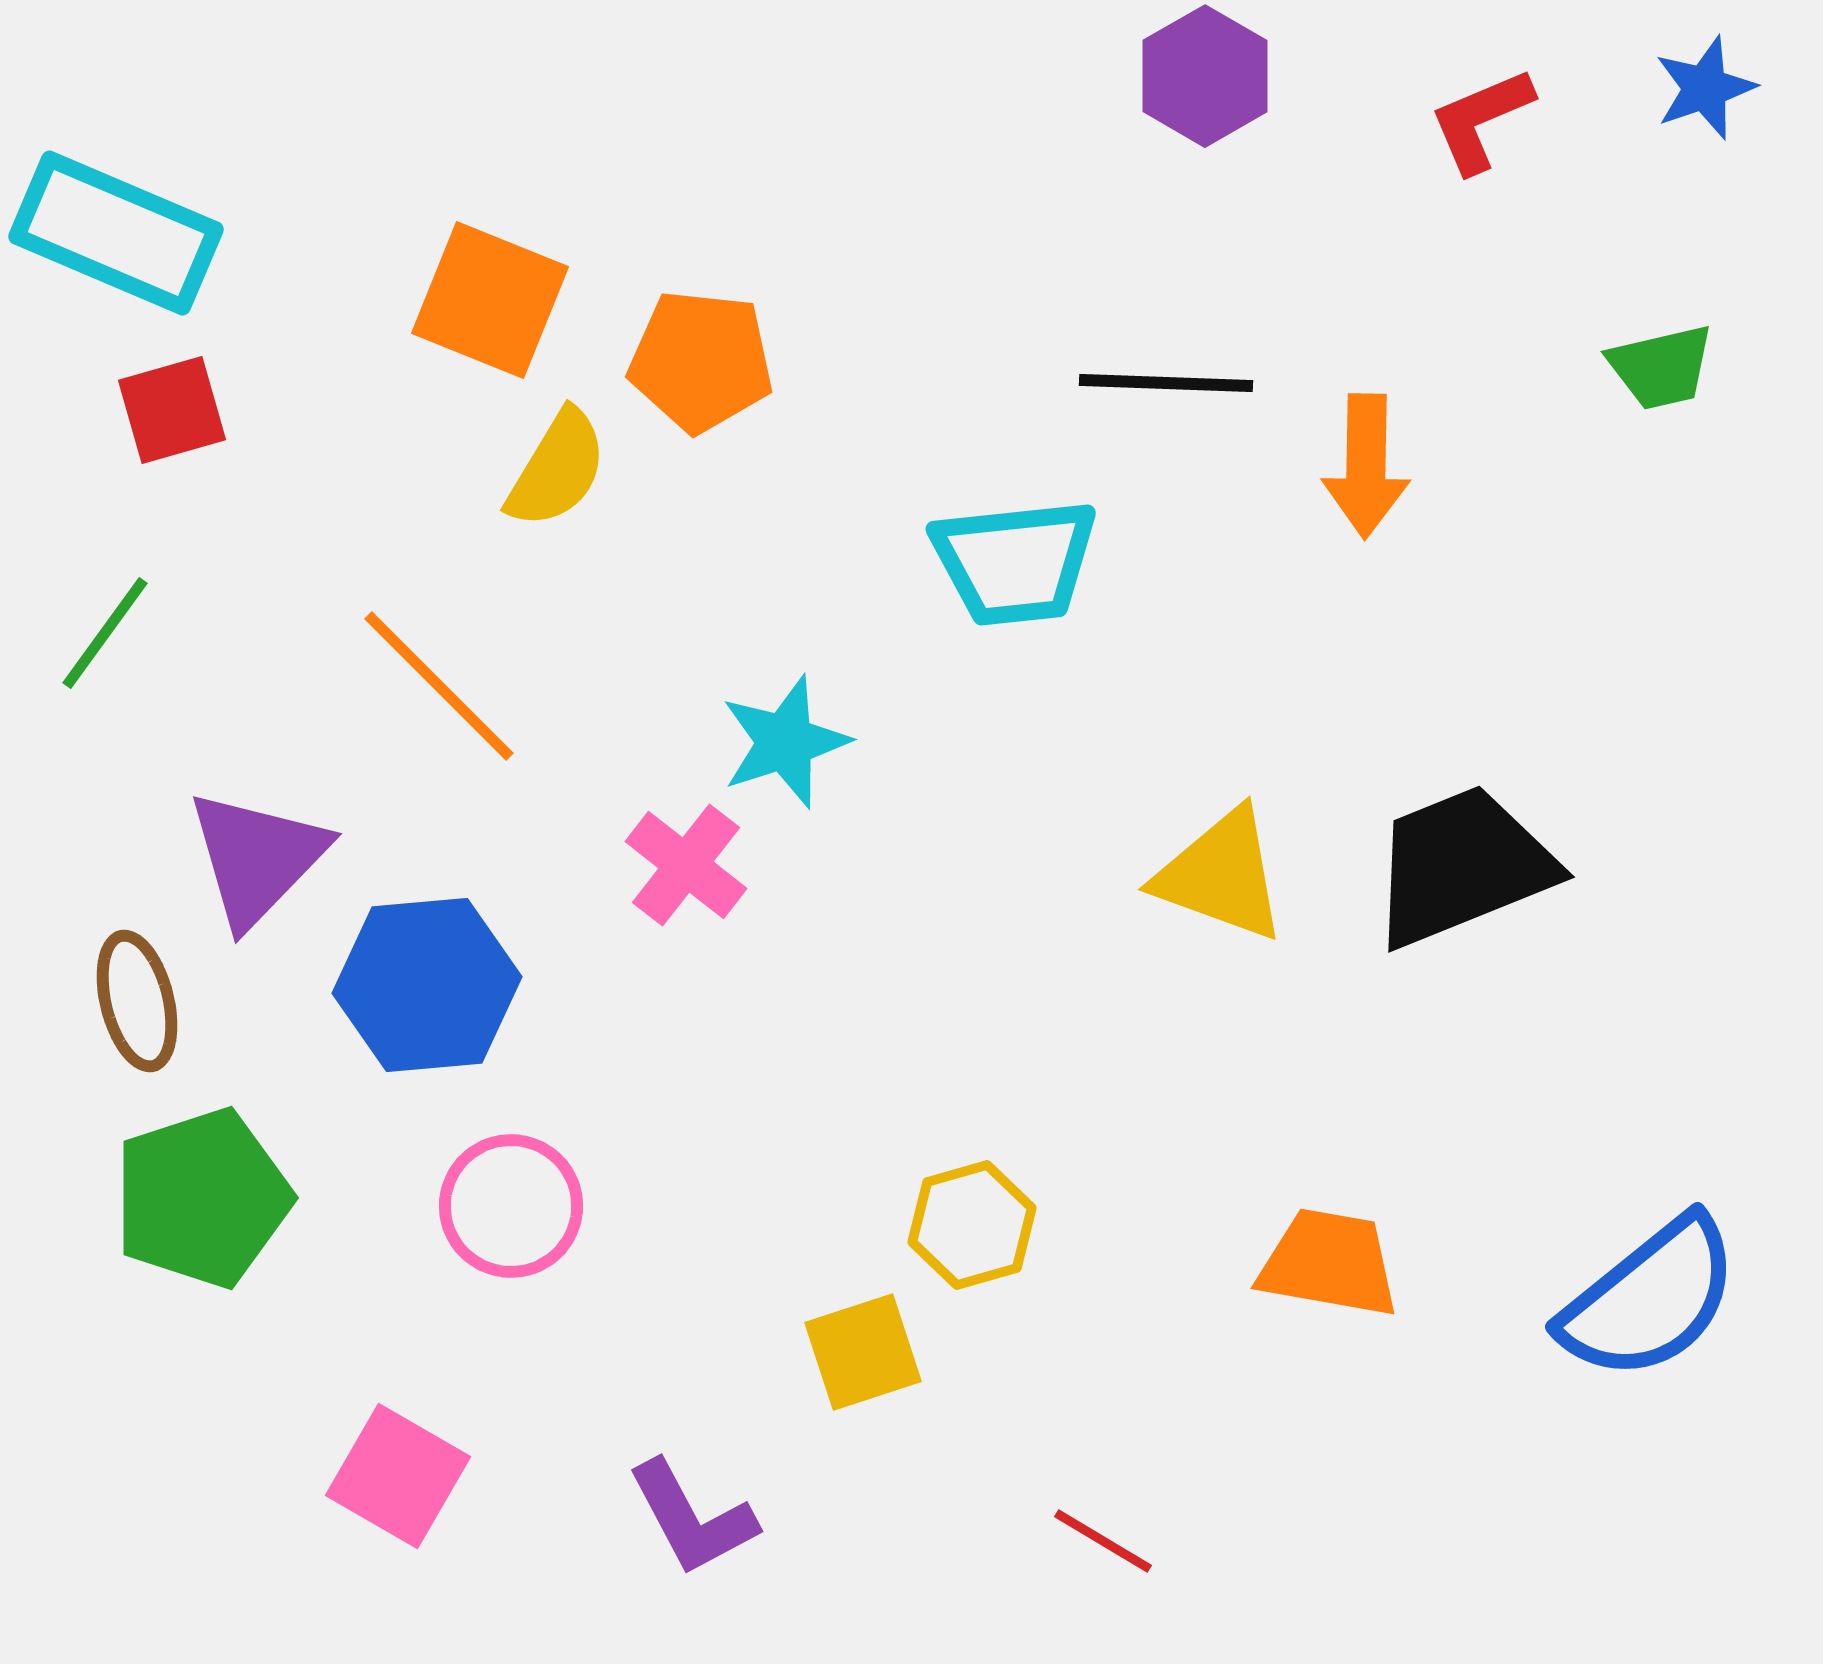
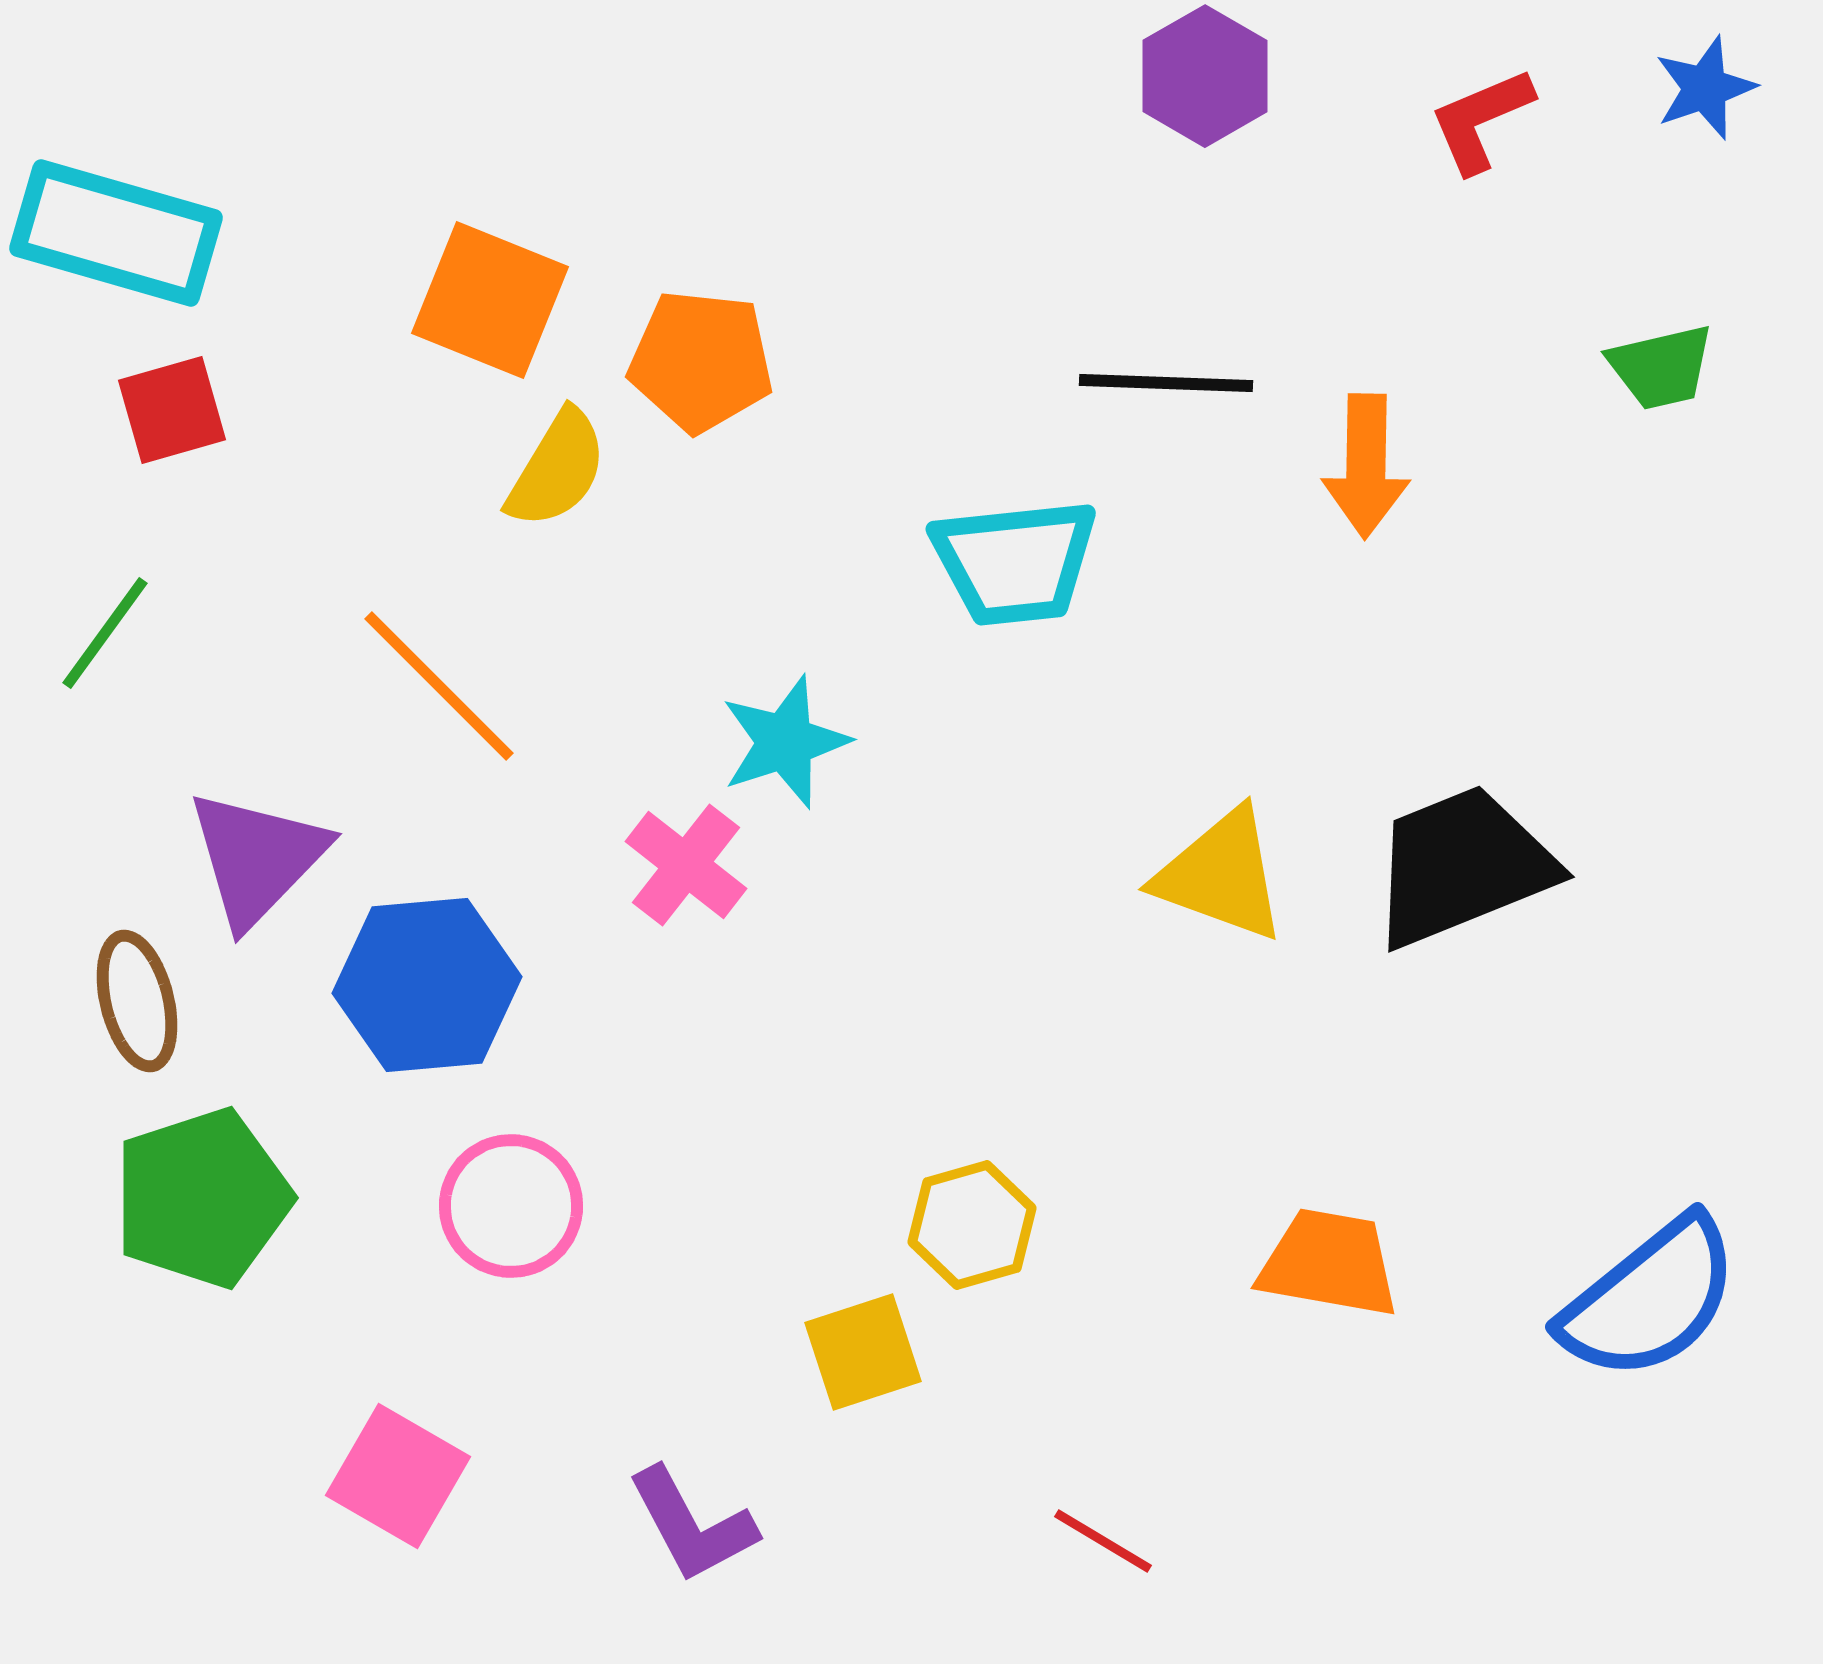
cyan rectangle: rotated 7 degrees counterclockwise
purple L-shape: moved 7 px down
